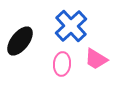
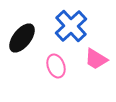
black ellipse: moved 2 px right, 3 px up
pink ellipse: moved 6 px left, 2 px down; rotated 25 degrees counterclockwise
